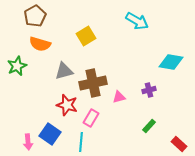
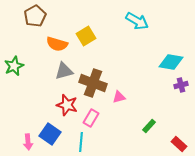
orange semicircle: moved 17 px right
green star: moved 3 px left
brown cross: rotated 32 degrees clockwise
purple cross: moved 32 px right, 5 px up
